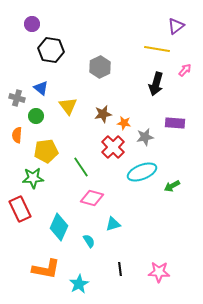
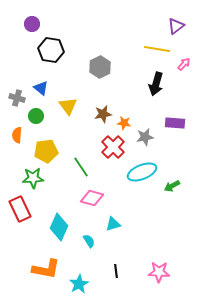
pink arrow: moved 1 px left, 6 px up
black line: moved 4 px left, 2 px down
